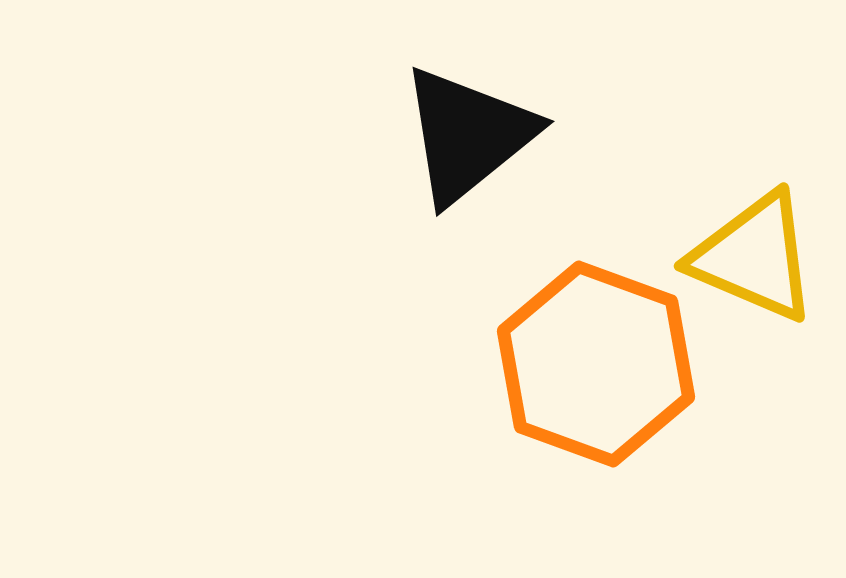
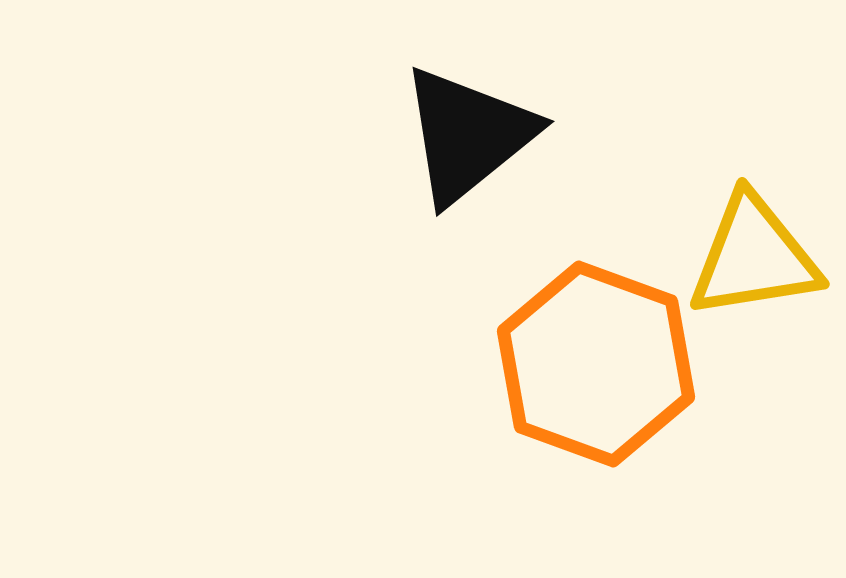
yellow triangle: rotated 32 degrees counterclockwise
